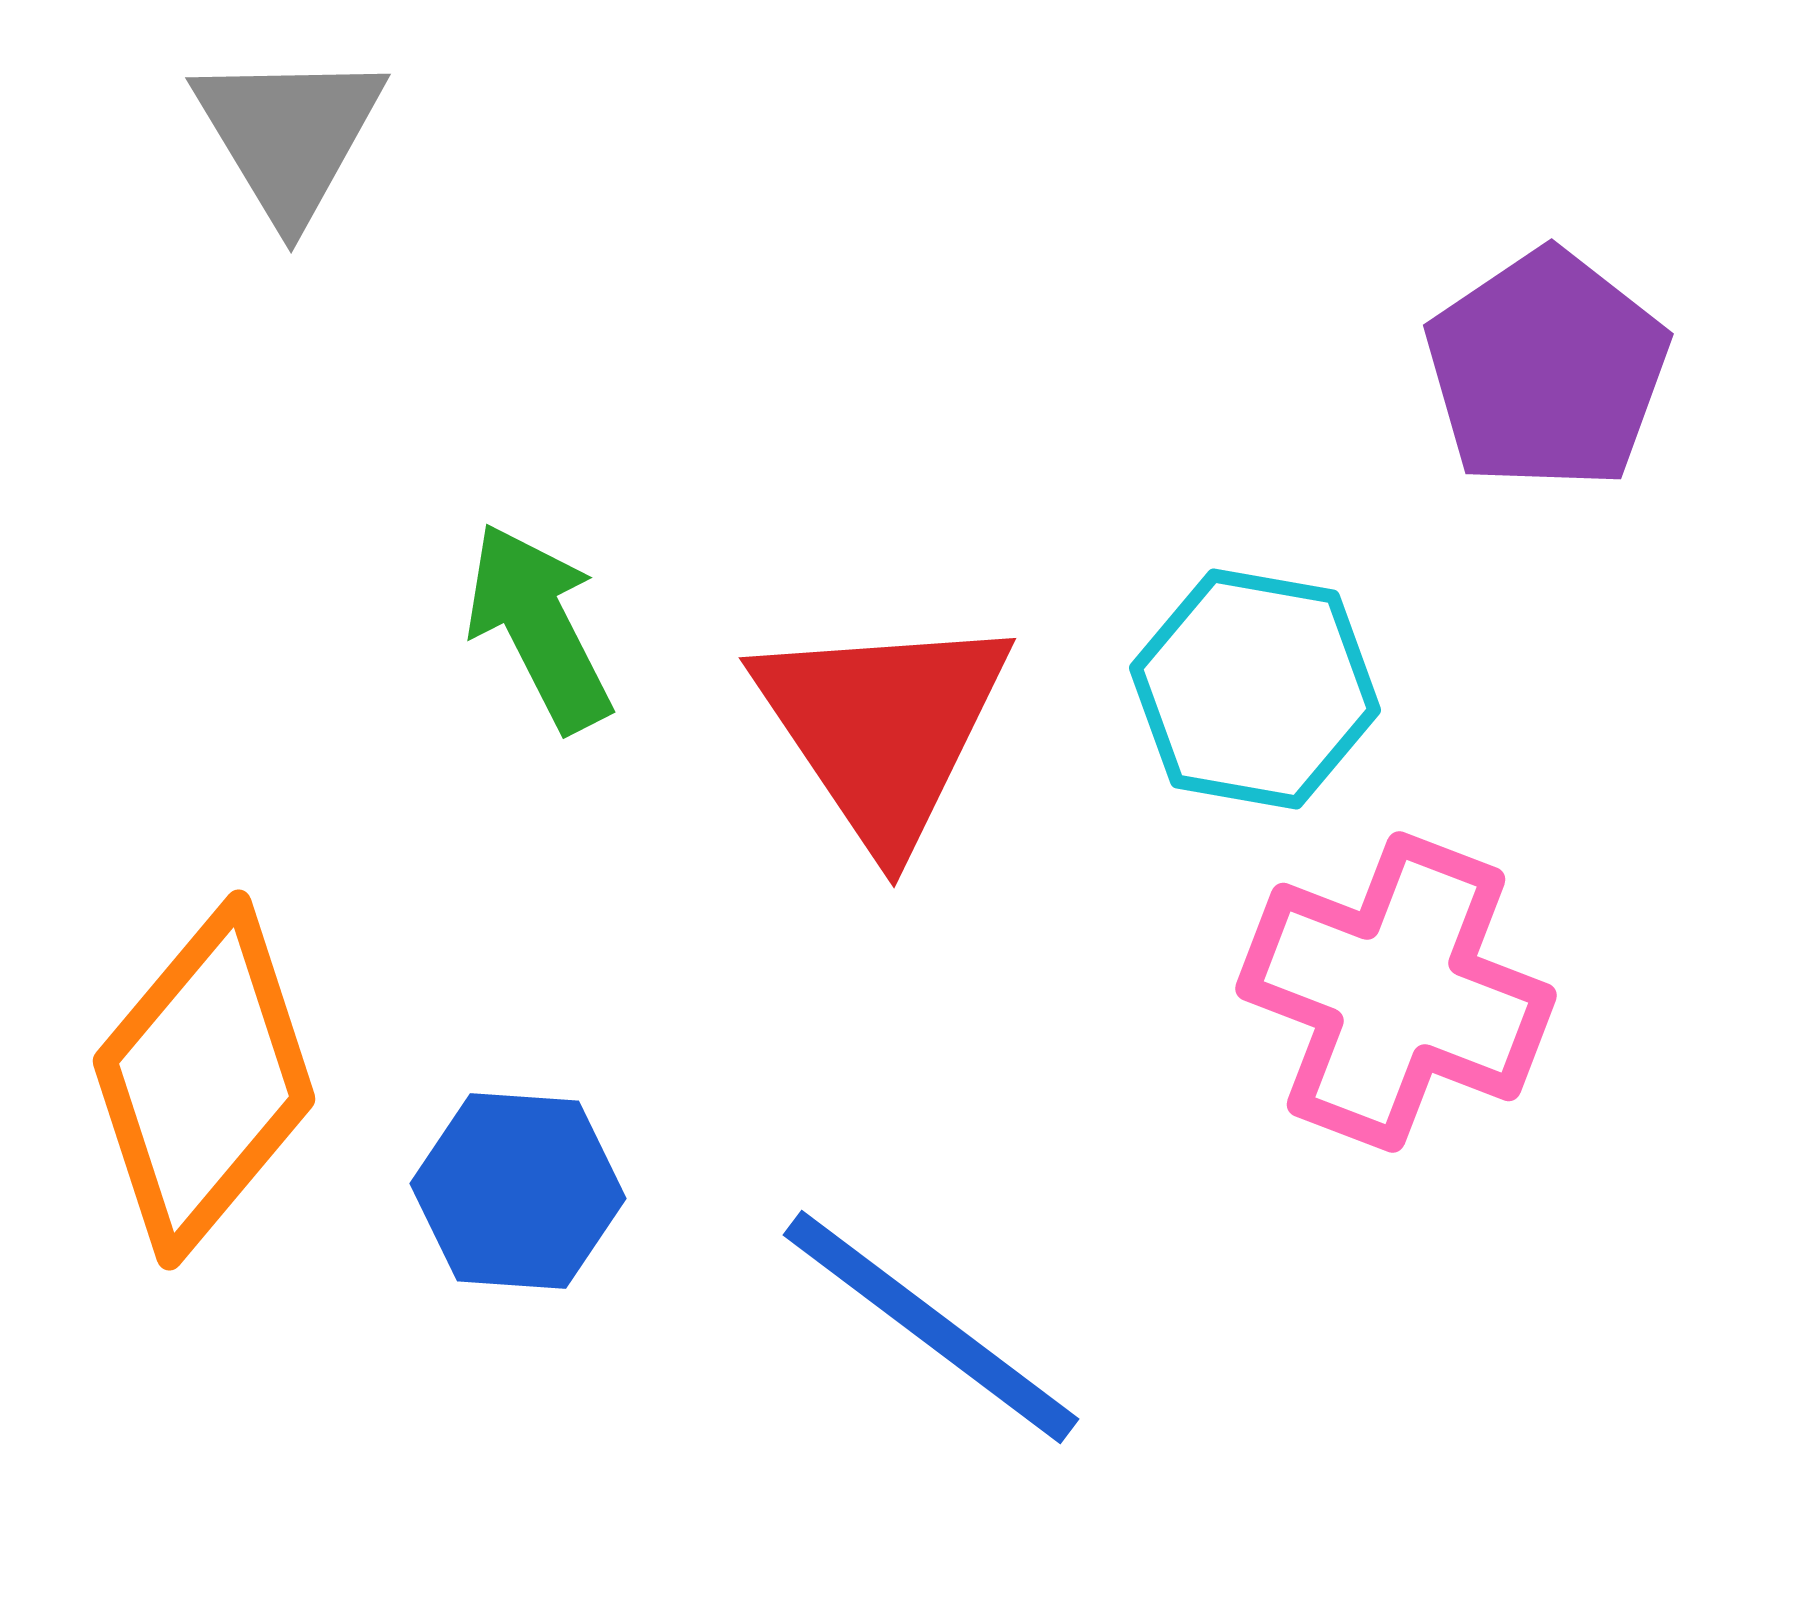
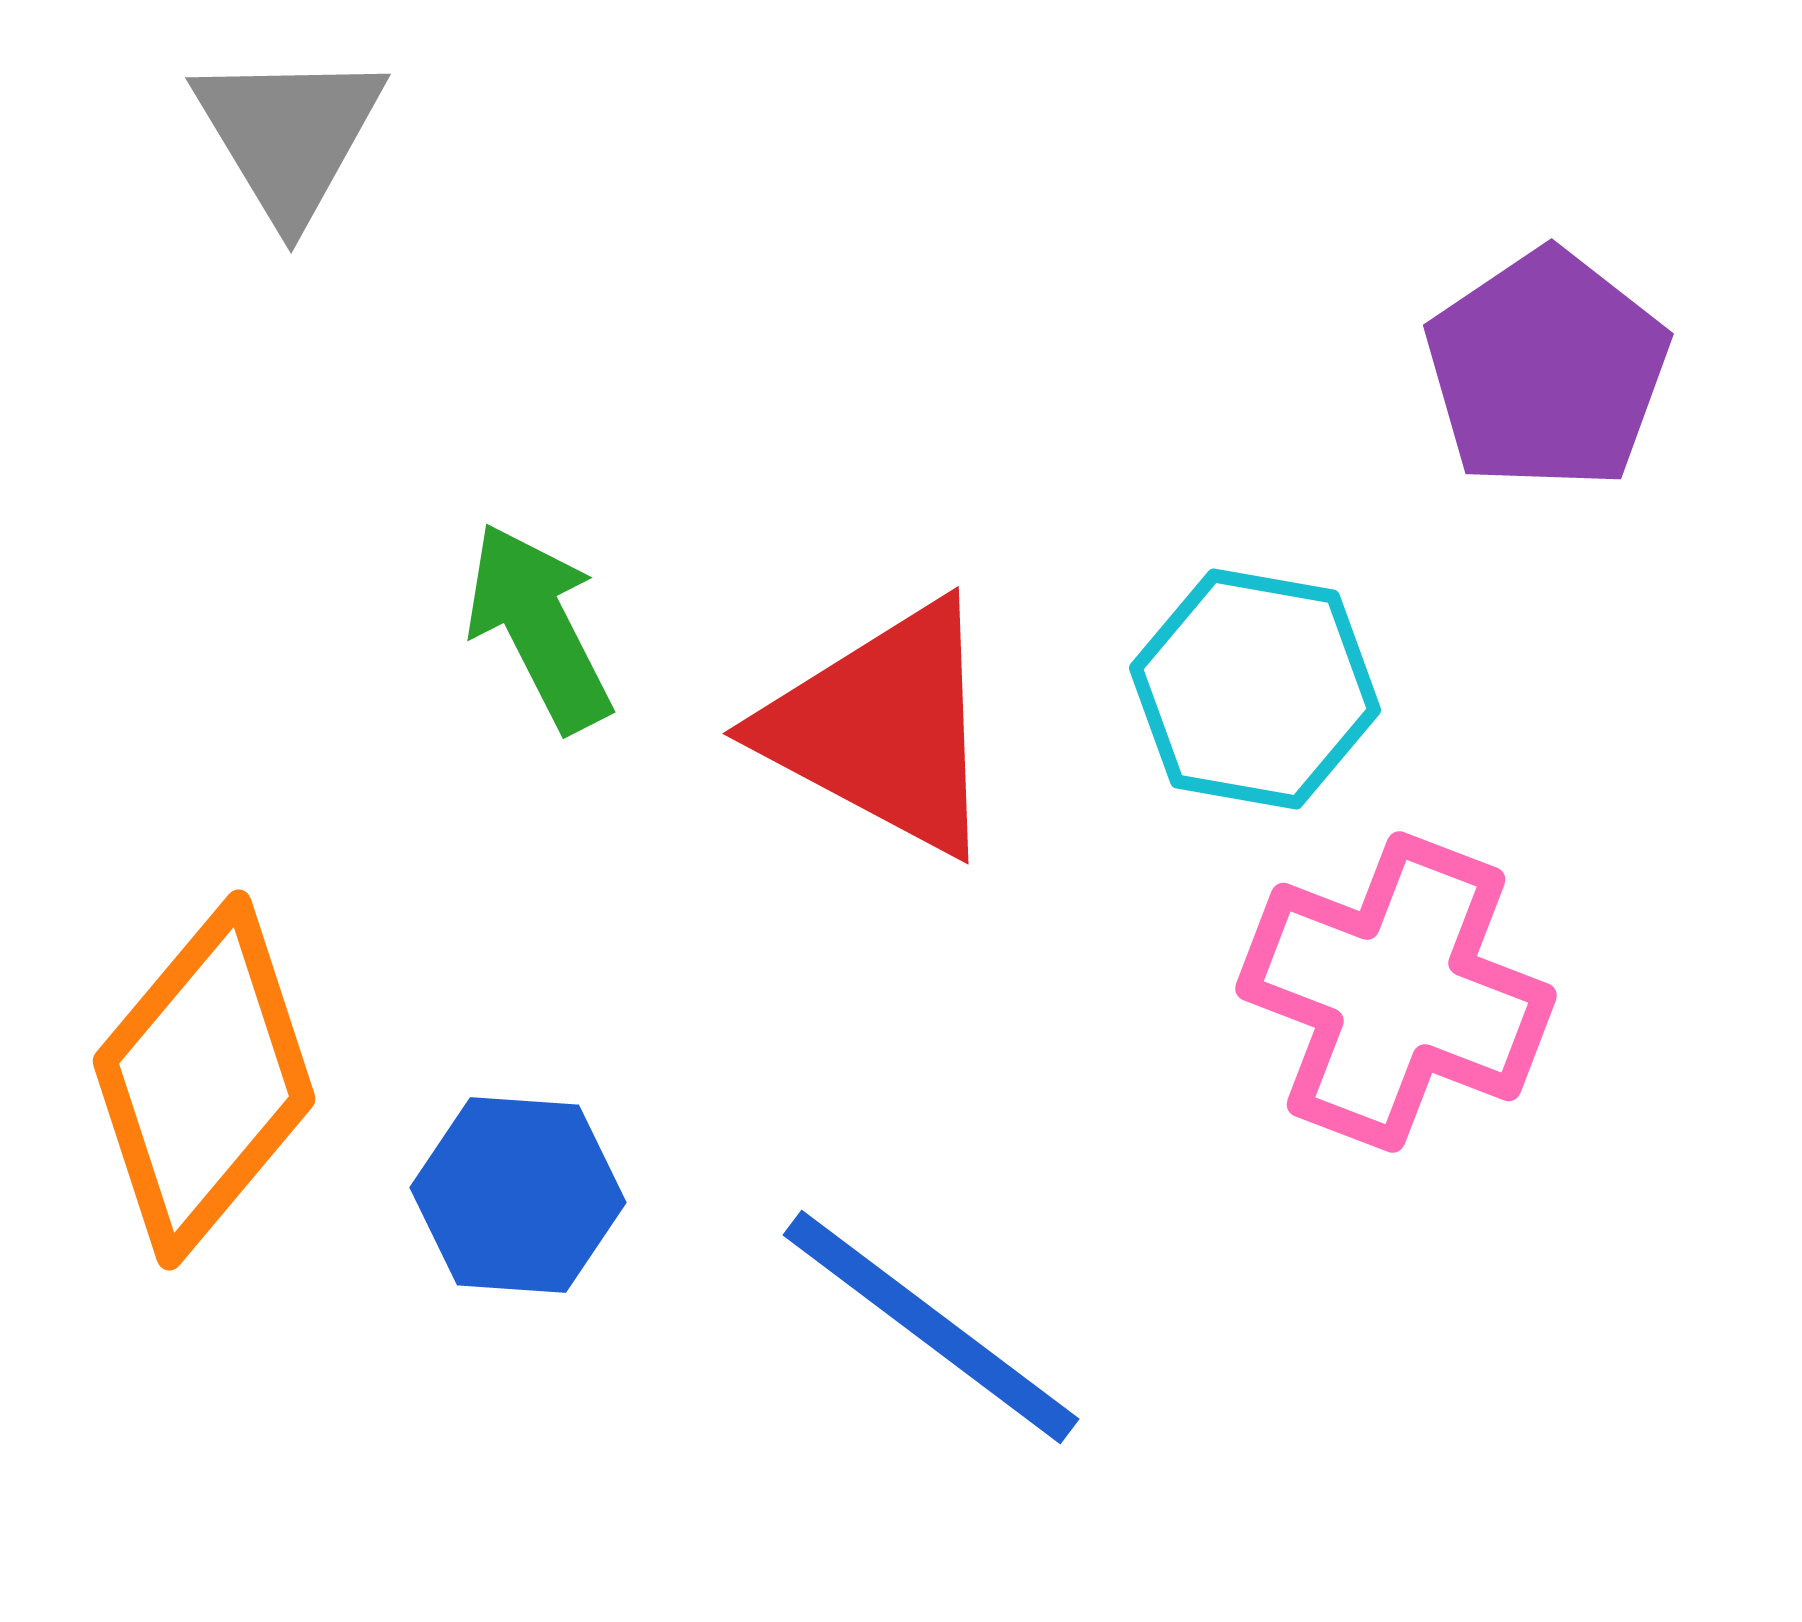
red triangle: rotated 28 degrees counterclockwise
blue hexagon: moved 4 px down
